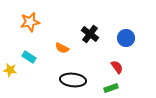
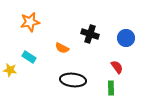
black cross: rotated 18 degrees counterclockwise
green rectangle: rotated 72 degrees counterclockwise
